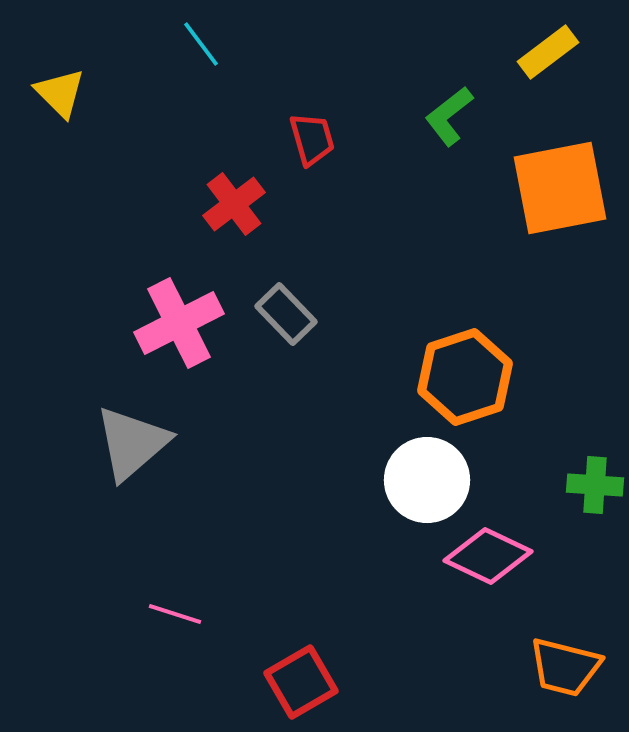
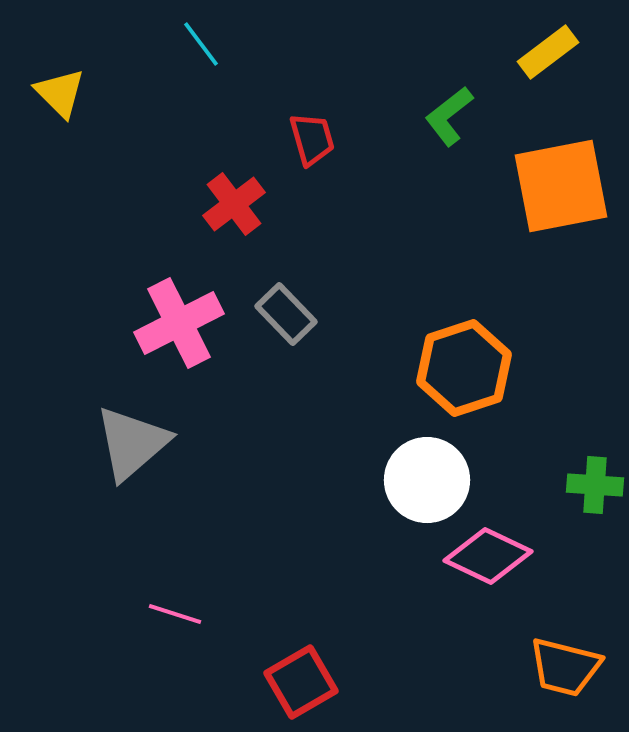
orange square: moved 1 px right, 2 px up
orange hexagon: moved 1 px left, 9 px up
